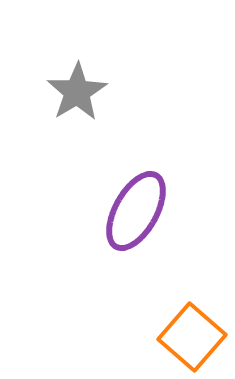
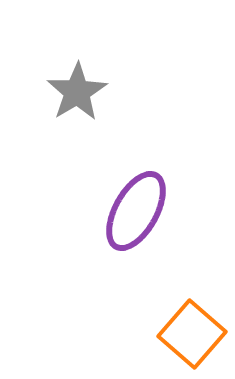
orange square: moved 3 px up
